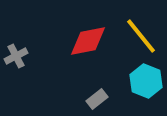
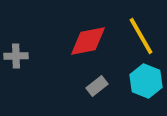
yellow line: rotated 9 degrees clockwise
gray cross: rotated 25 degrees clockwise
gray rectangle: moved 13 px up
